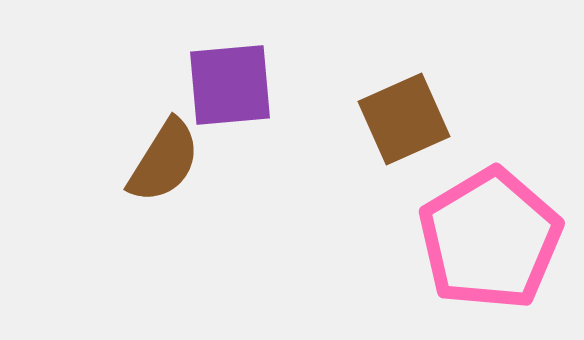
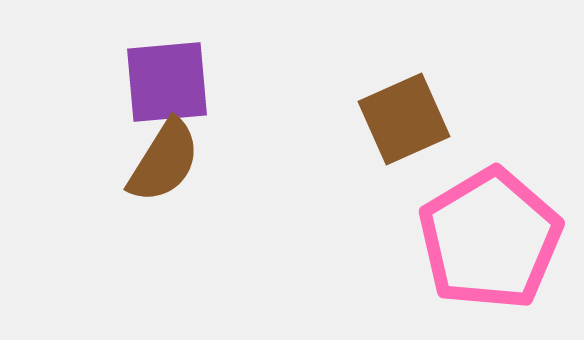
purple square: moved 63 px left, 3 px up
